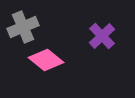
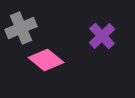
gray cross: moved 2 px left, 1 px down
